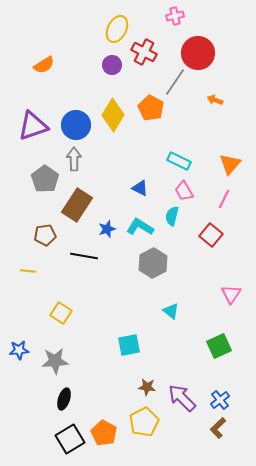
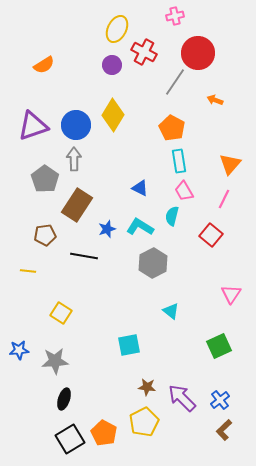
orange pentagon at (151, 108): moved 21 px right, 20 px down
cyan rectangle at (179, 161): rotated 55 degrees clockwise
brown L-shape at (218, 428): moved 6 px right, 2 px down
